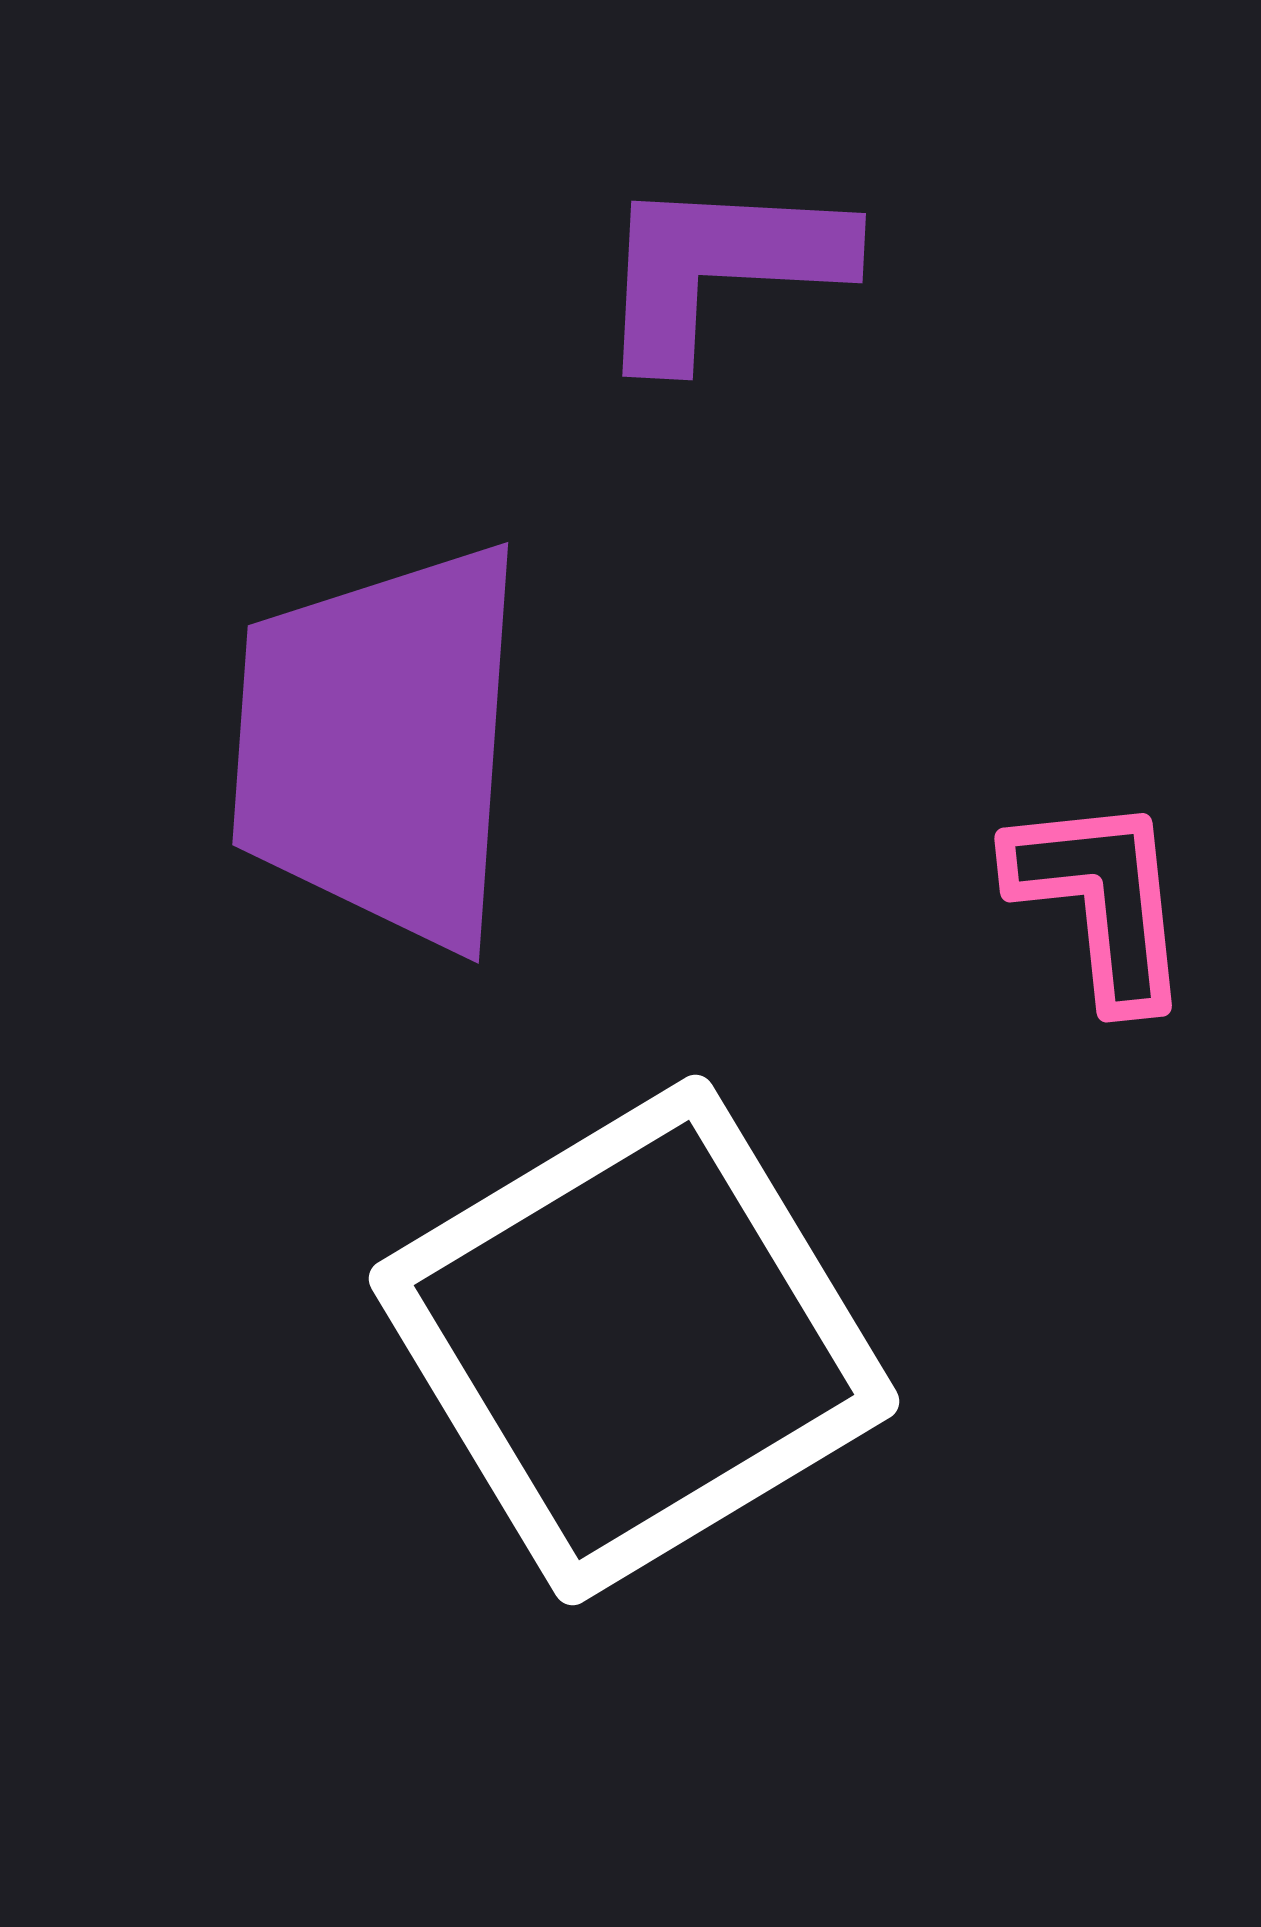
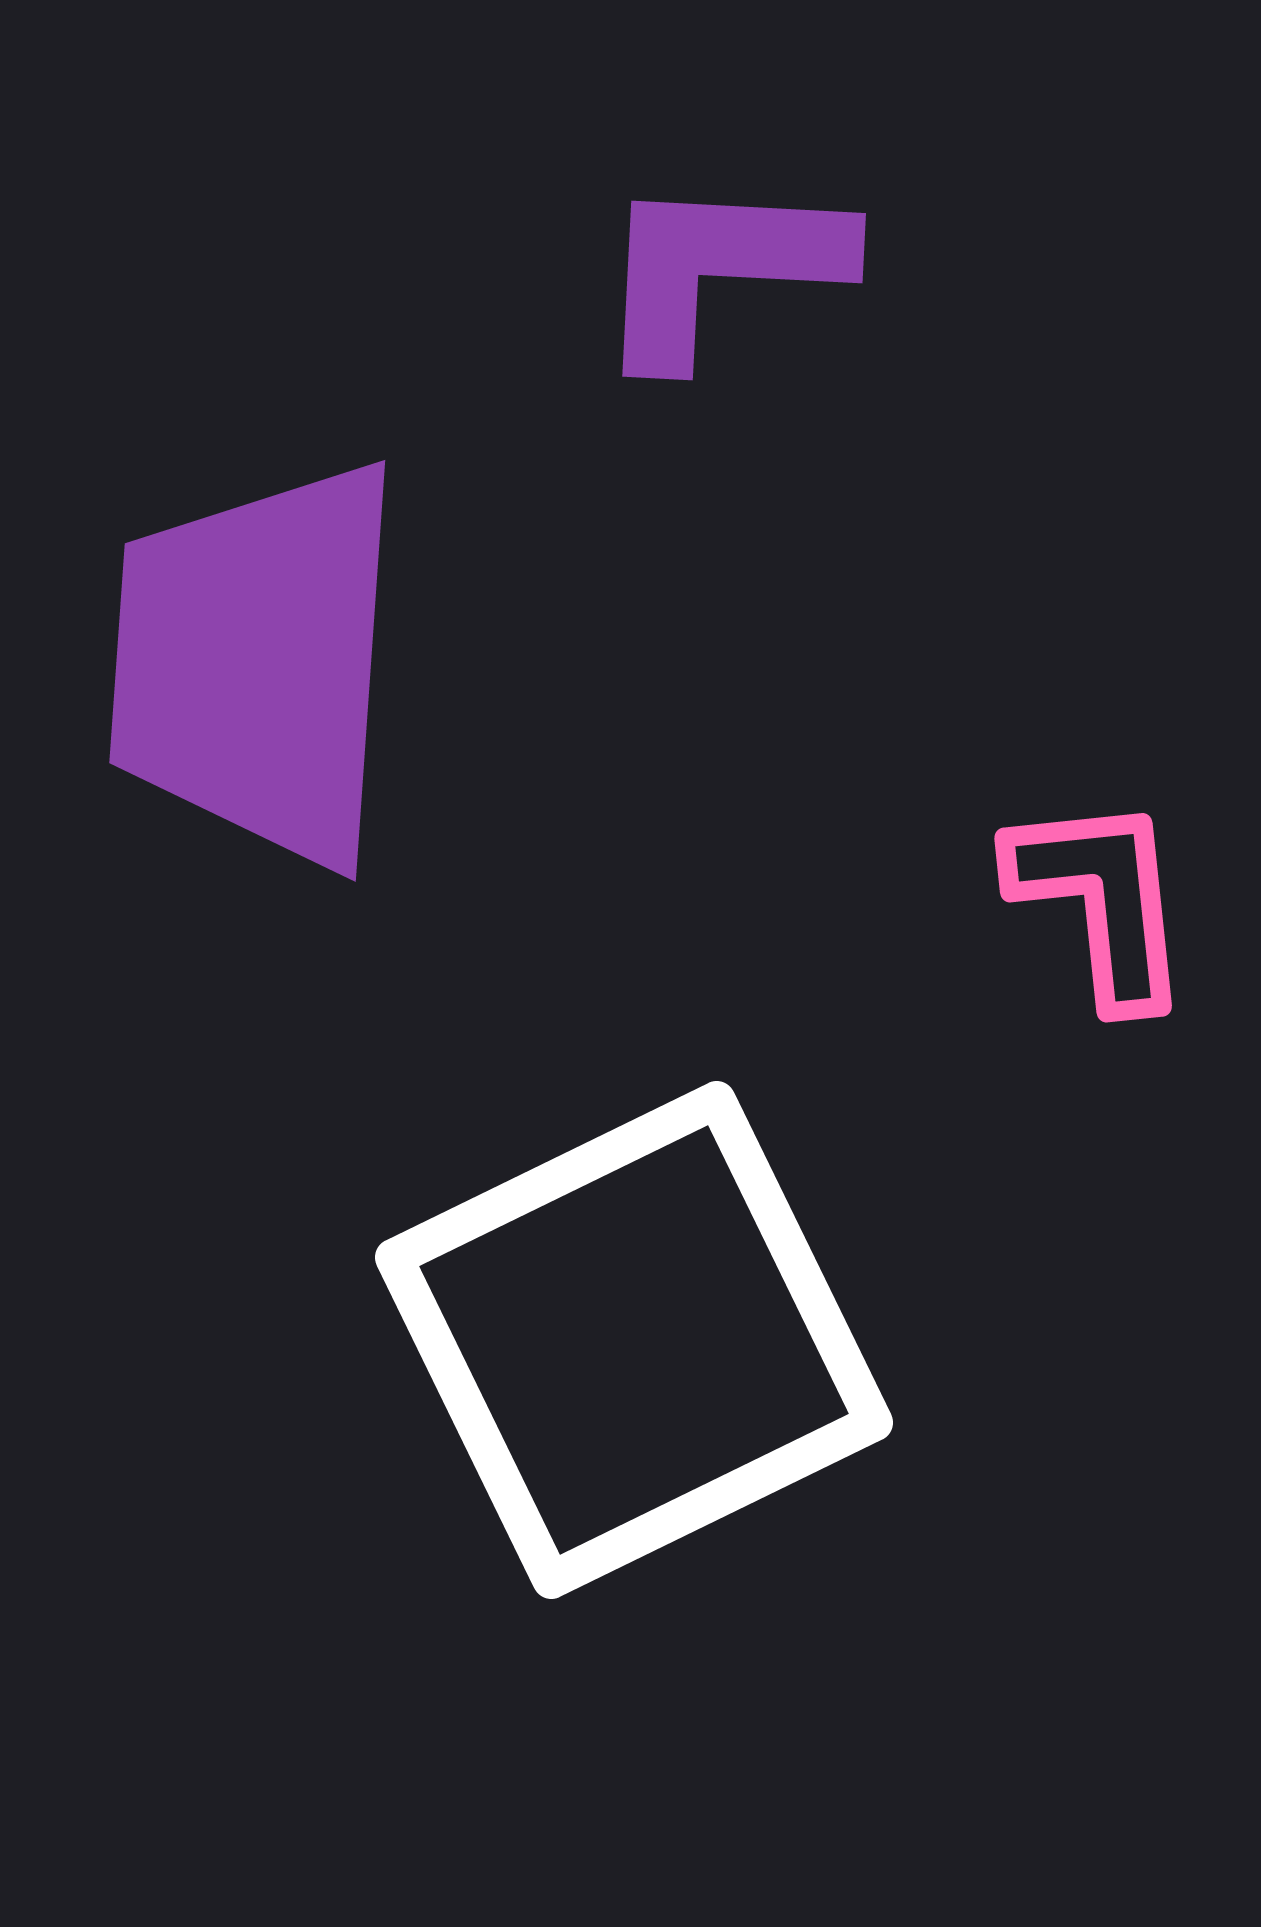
purple trapezoid: moved 123 px left, 82 px up
white square: rotated 5 degrees clockwise
